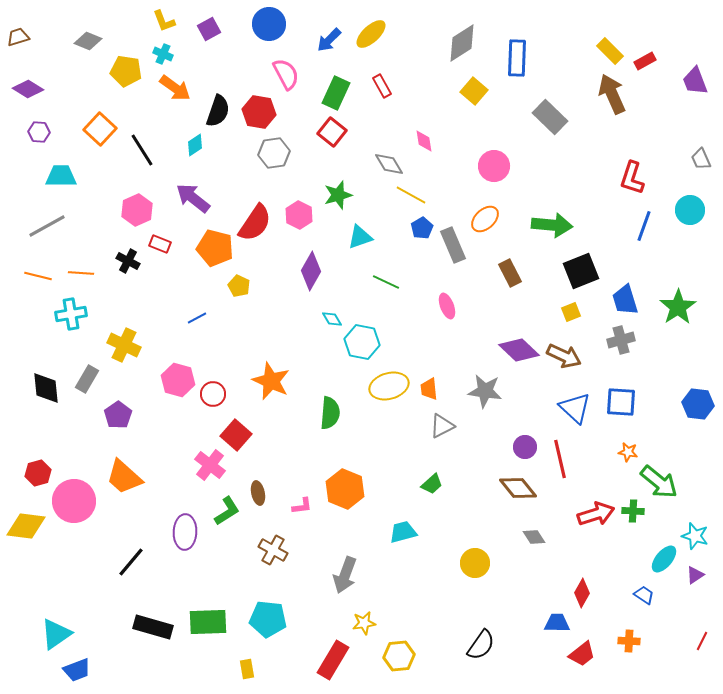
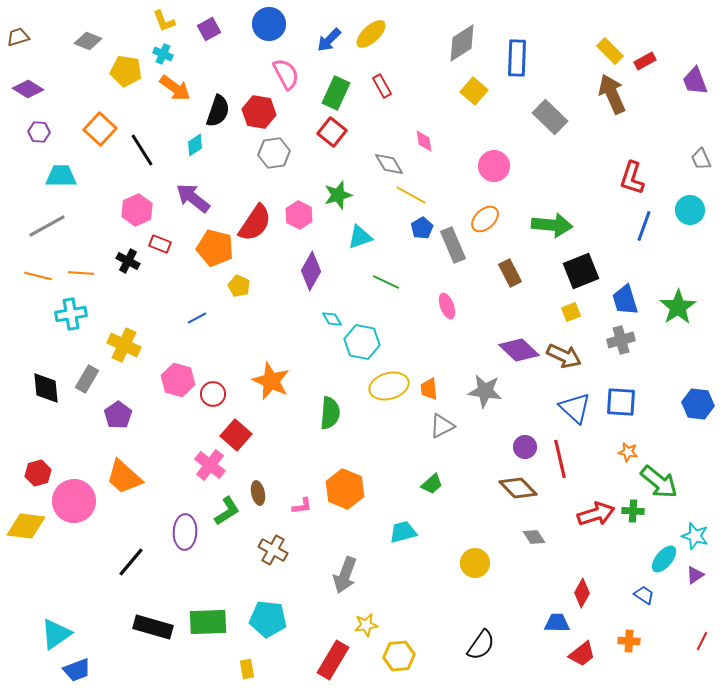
brown diamond at (518, 488): rotated 6 degrees counterclockwise
yellow star at (364, 623): moved 2 px right, 2 px down
